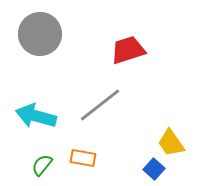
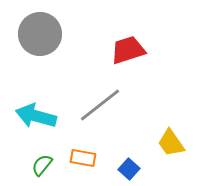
blue square: moved 25 px left
